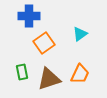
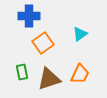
orange square: moved 1 px left
